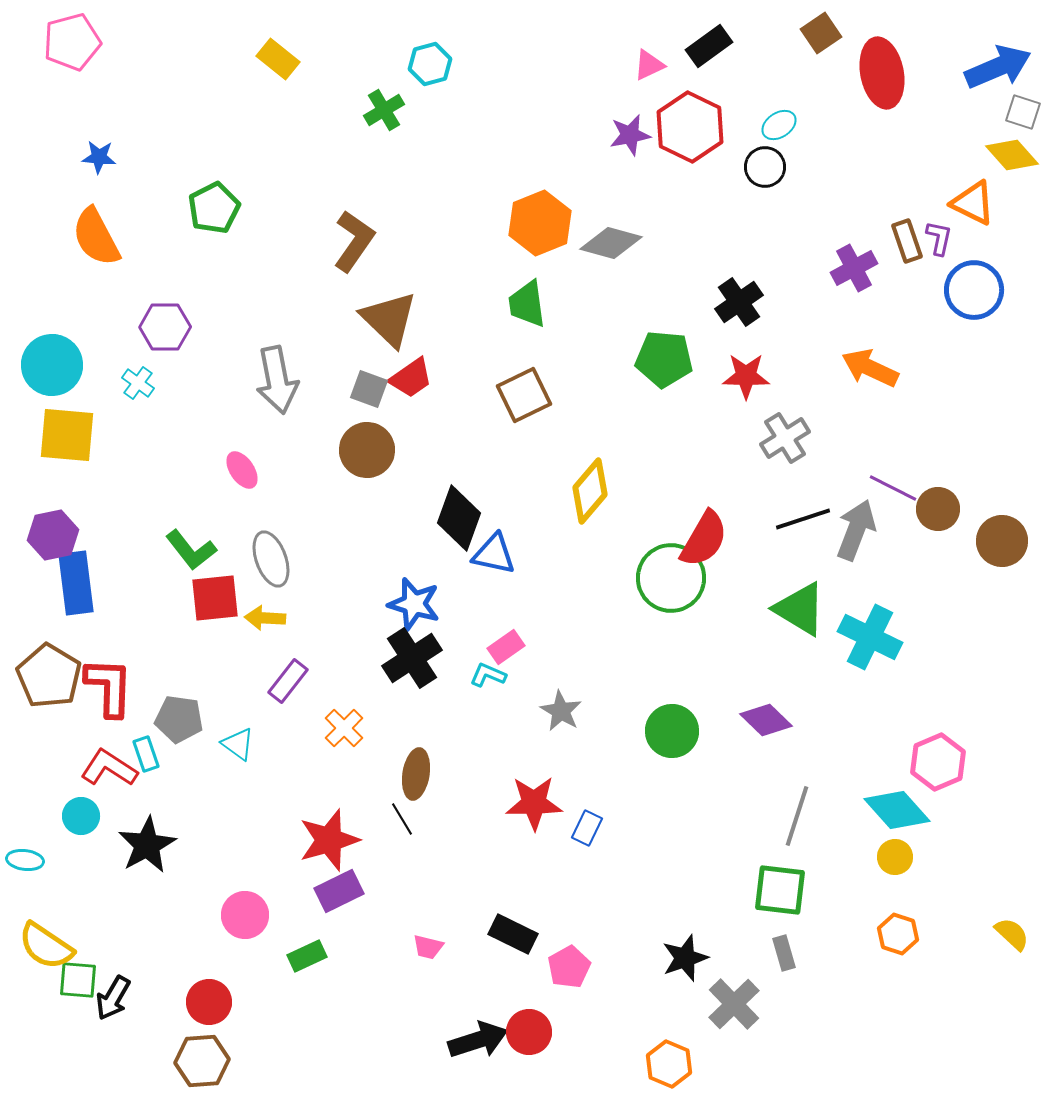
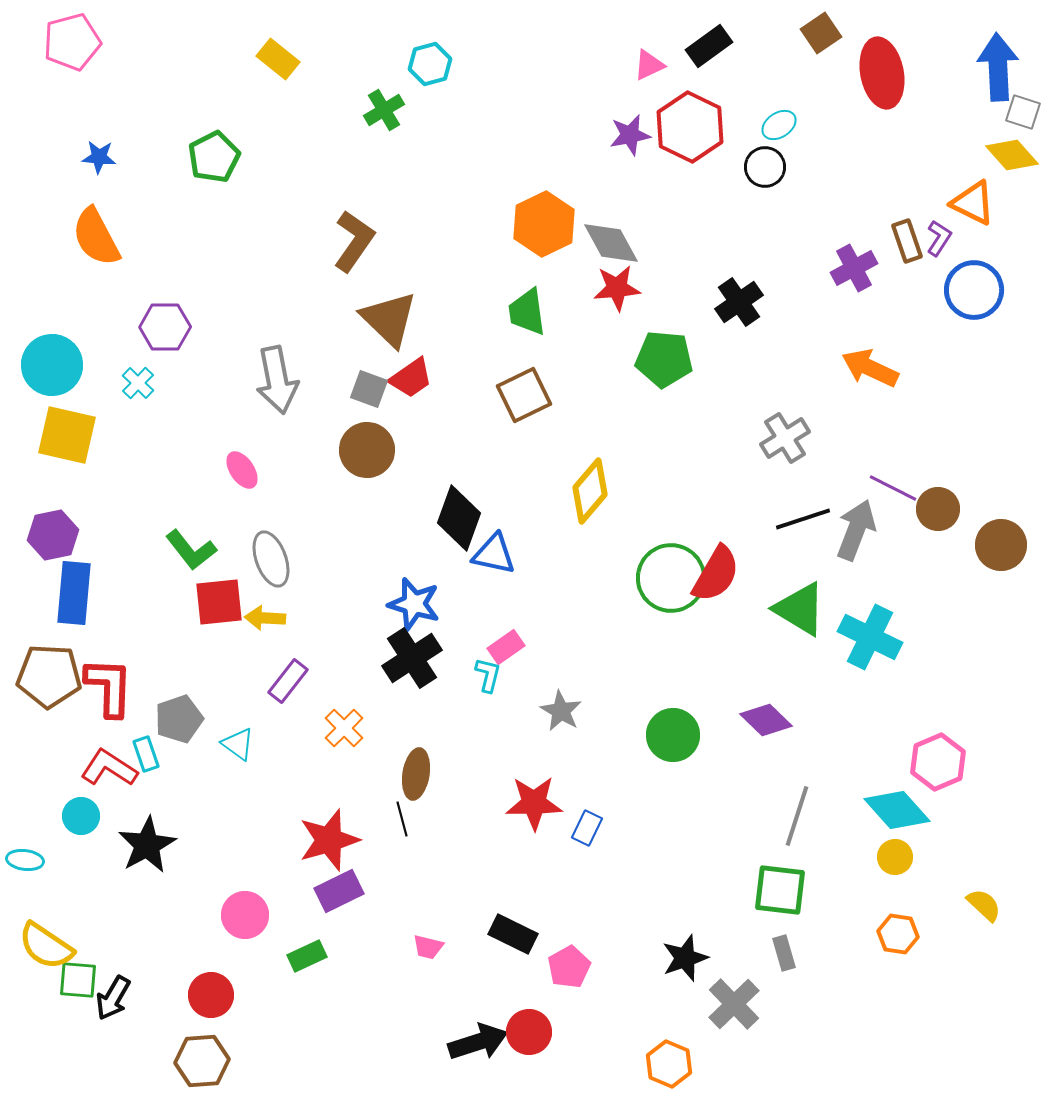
blue arrow at (998, 67): rotated 70 degrees counterclockwise
green pentagon at (214, 208): moved 51 px up
orange hexagon at (540, 223): moved 4 px right, 1 px down; rotated 4 degrees counterclockwise
purple L-shape at (939, 238): rotated 21 degrees clockwise
gray diamond at (611, 243): rotated 46 degrees clockwise
green trapezoid at (527, 304): moved 8 px down
red star at (746, 376): moved 129 px left, 88 px up; rotated 6 degrees counterclockwise
cyan cross at (138, 383): rotated 8 degrees clockwise
yellow square at (67, 435): rotated 8 degrees clockwise
red semicircle at (704, 539): moved 12 px right, 35 px down
brown circle at (1002, 541): moved 1 px left, 4 px down
blue rectangle at (76, 583): moved 2 px left, 10 px down; rotated 12 degrees clockwise
red square at (215, 598): moved 4 px right, 4 px down
cyan L-shape at (488, 675): rotated 81 degrees clockwise
brown pentagon at (49, 676): rotated 28 degrees counterclockwise
gray pentagon at (179, 719): rotated 27 degrees counterclockwise
green circle at (672, 731): moved 1 px right, 4 px down
black line at (402, 819): rotated 16 degrees clockwise
orange hexagon at (898, 934): rotated 9 degrees counterclockwise
yellow semicircle at (1012, 934): moved 28 px left, 29 px up
red circle at (209, 1002): moved 2 px right, 7 px up
black arrow at (478, 1040): moved 2 px down
